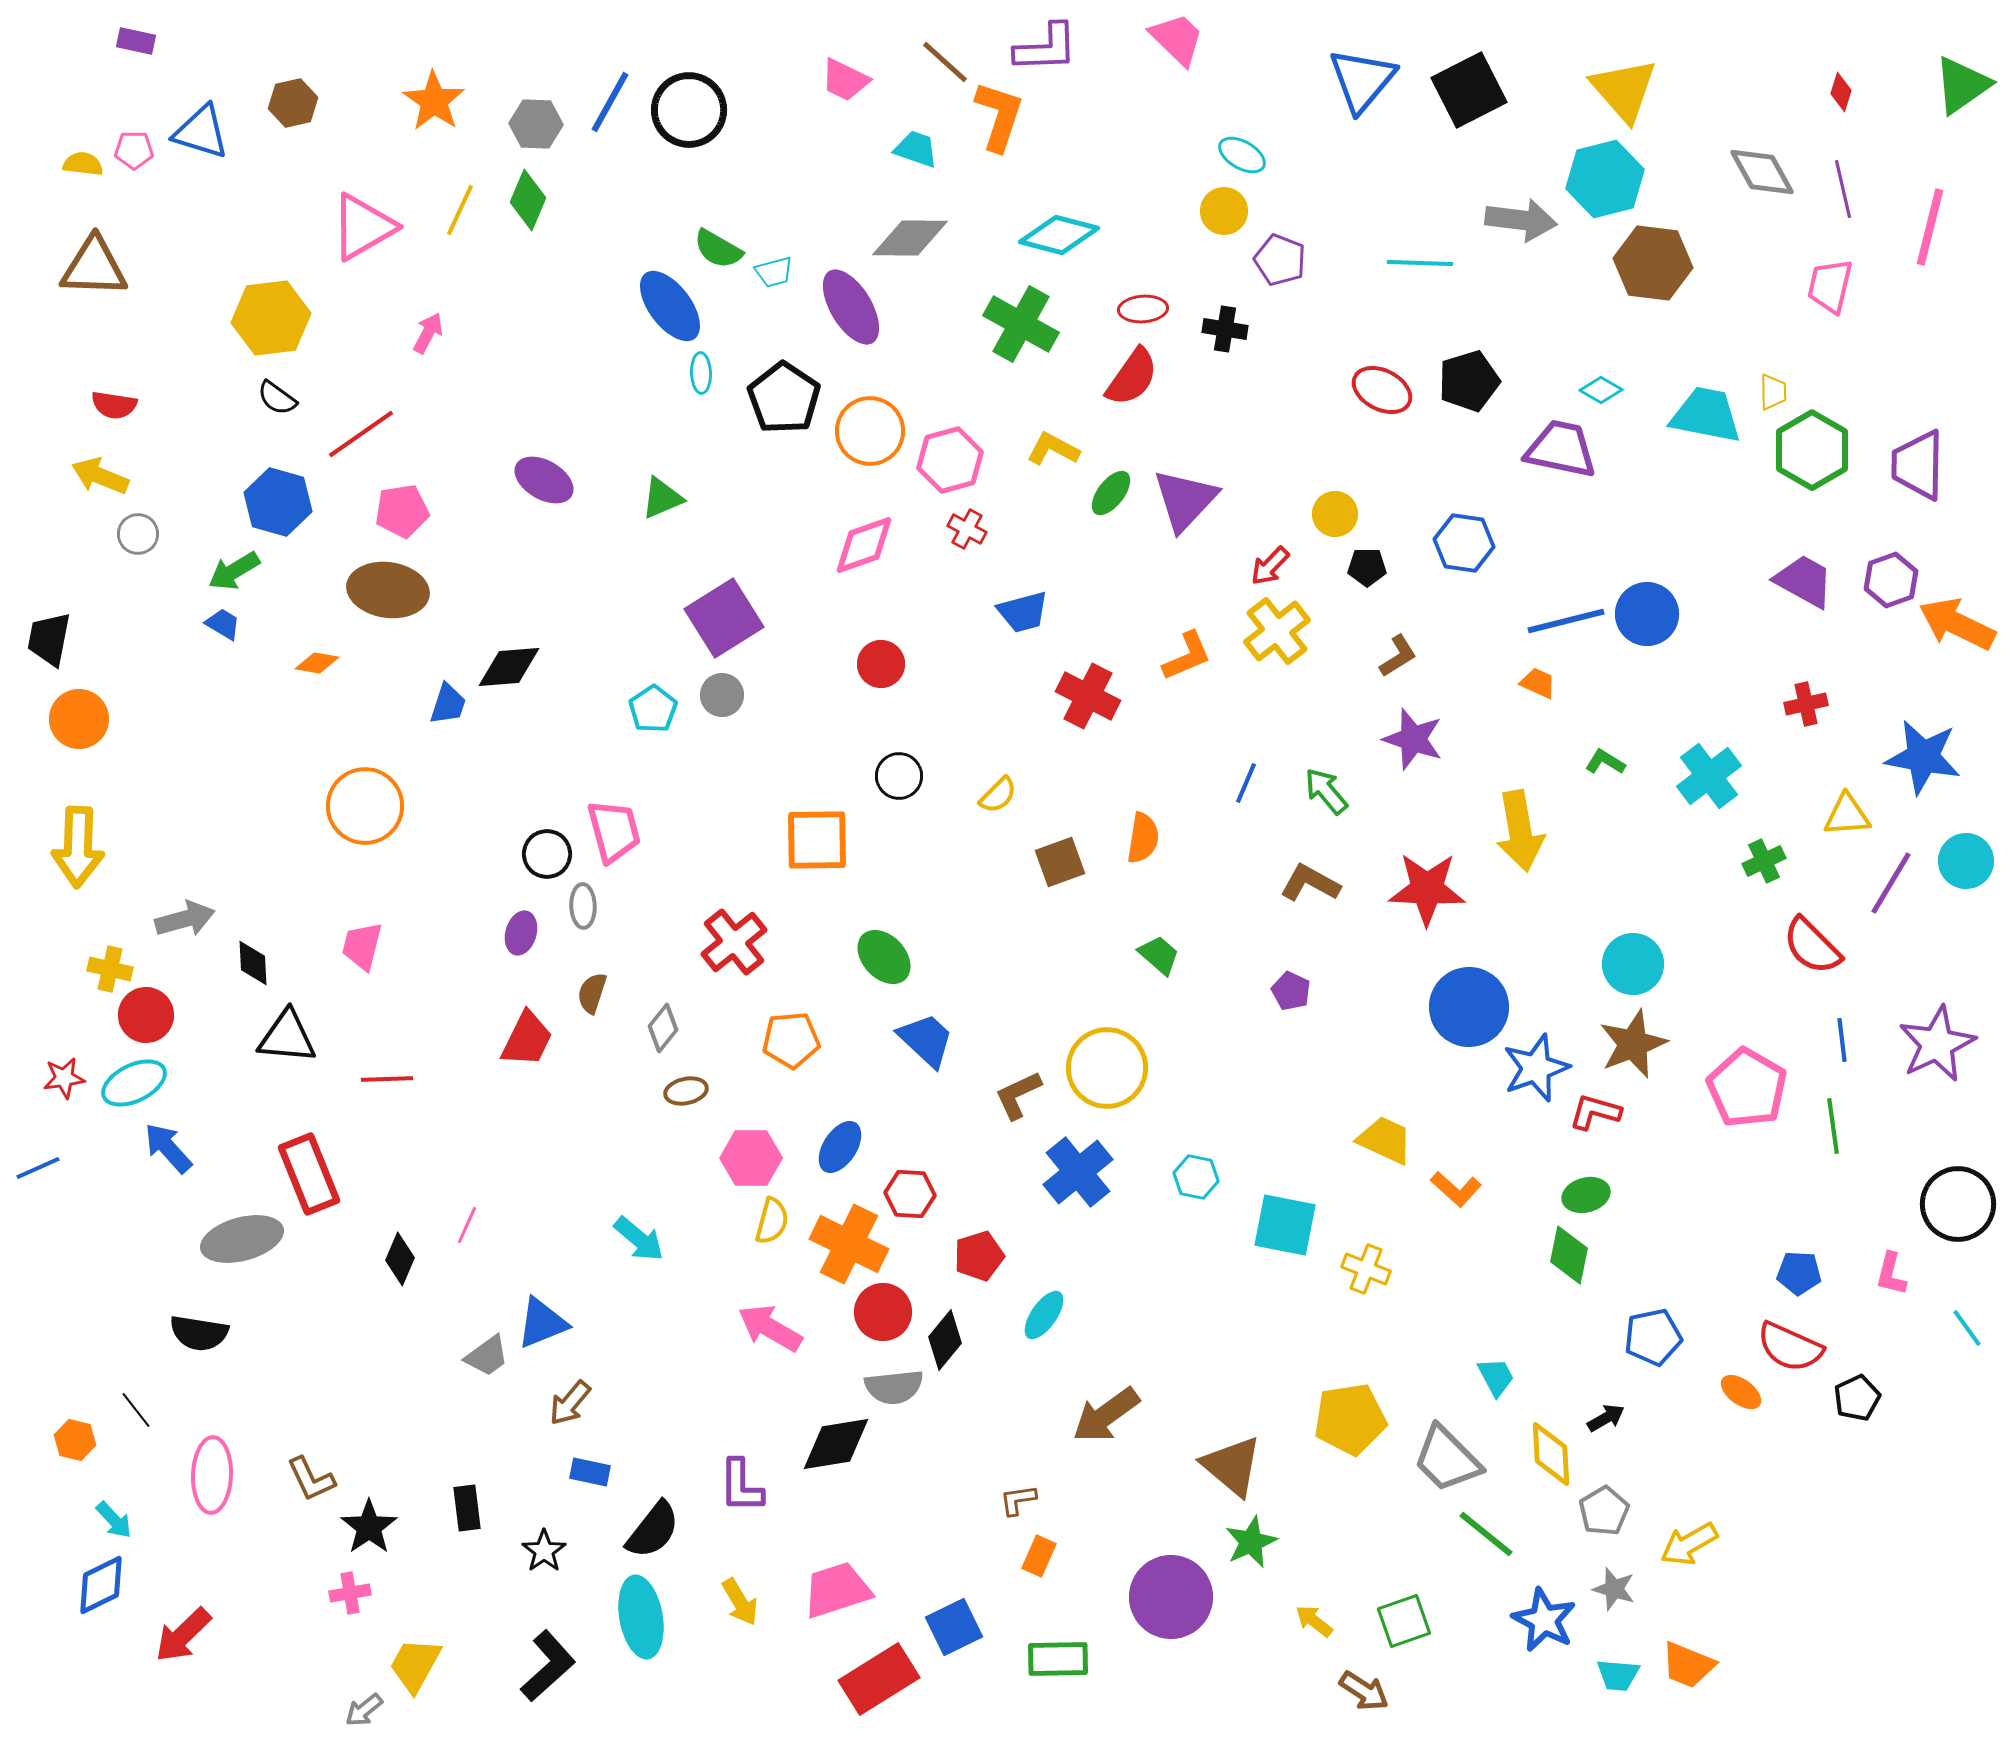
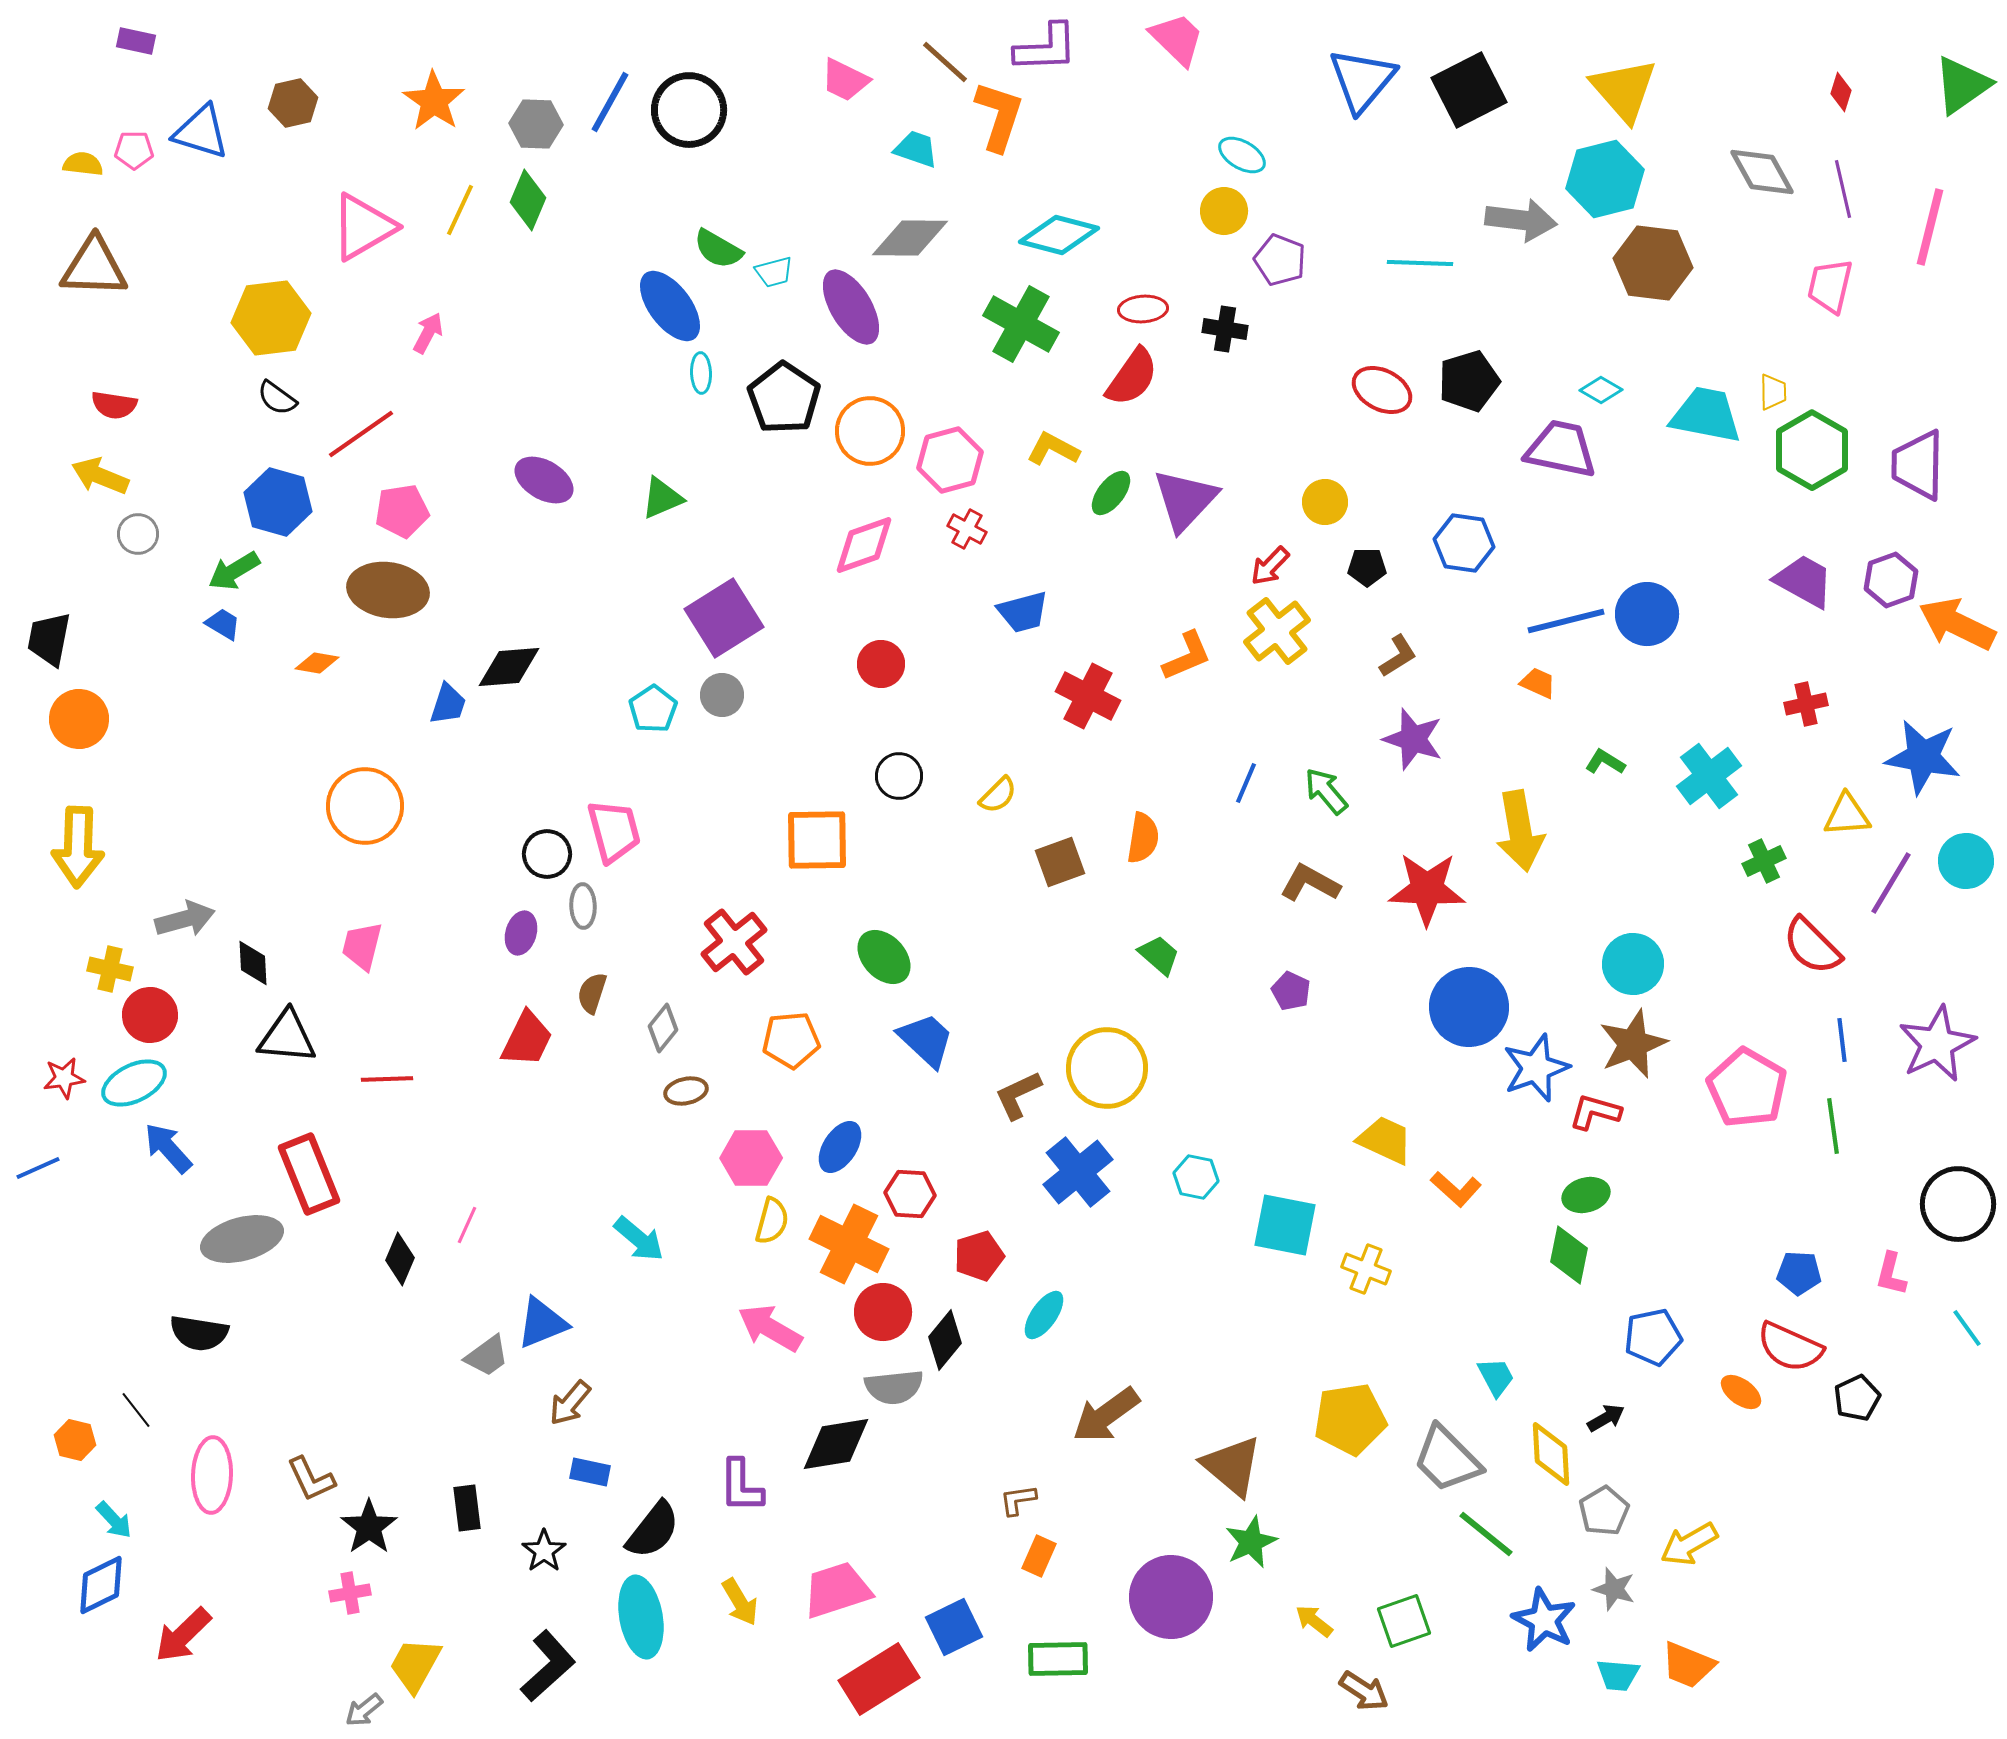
yellow circle at (1335, 514): moved 10 px left, 12 px up
red circle at (146, 1015): moved 4 px right
